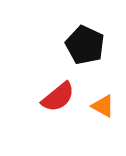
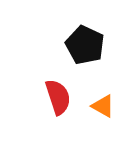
red semicircle: rotated 69 degrees counterclockwise
